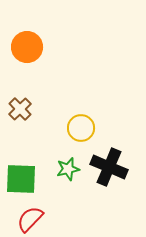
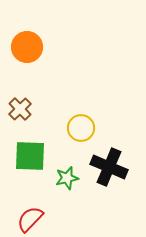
green star: moved 1 px left, 9 px down
green square: moved 9 px right, 23 px up
